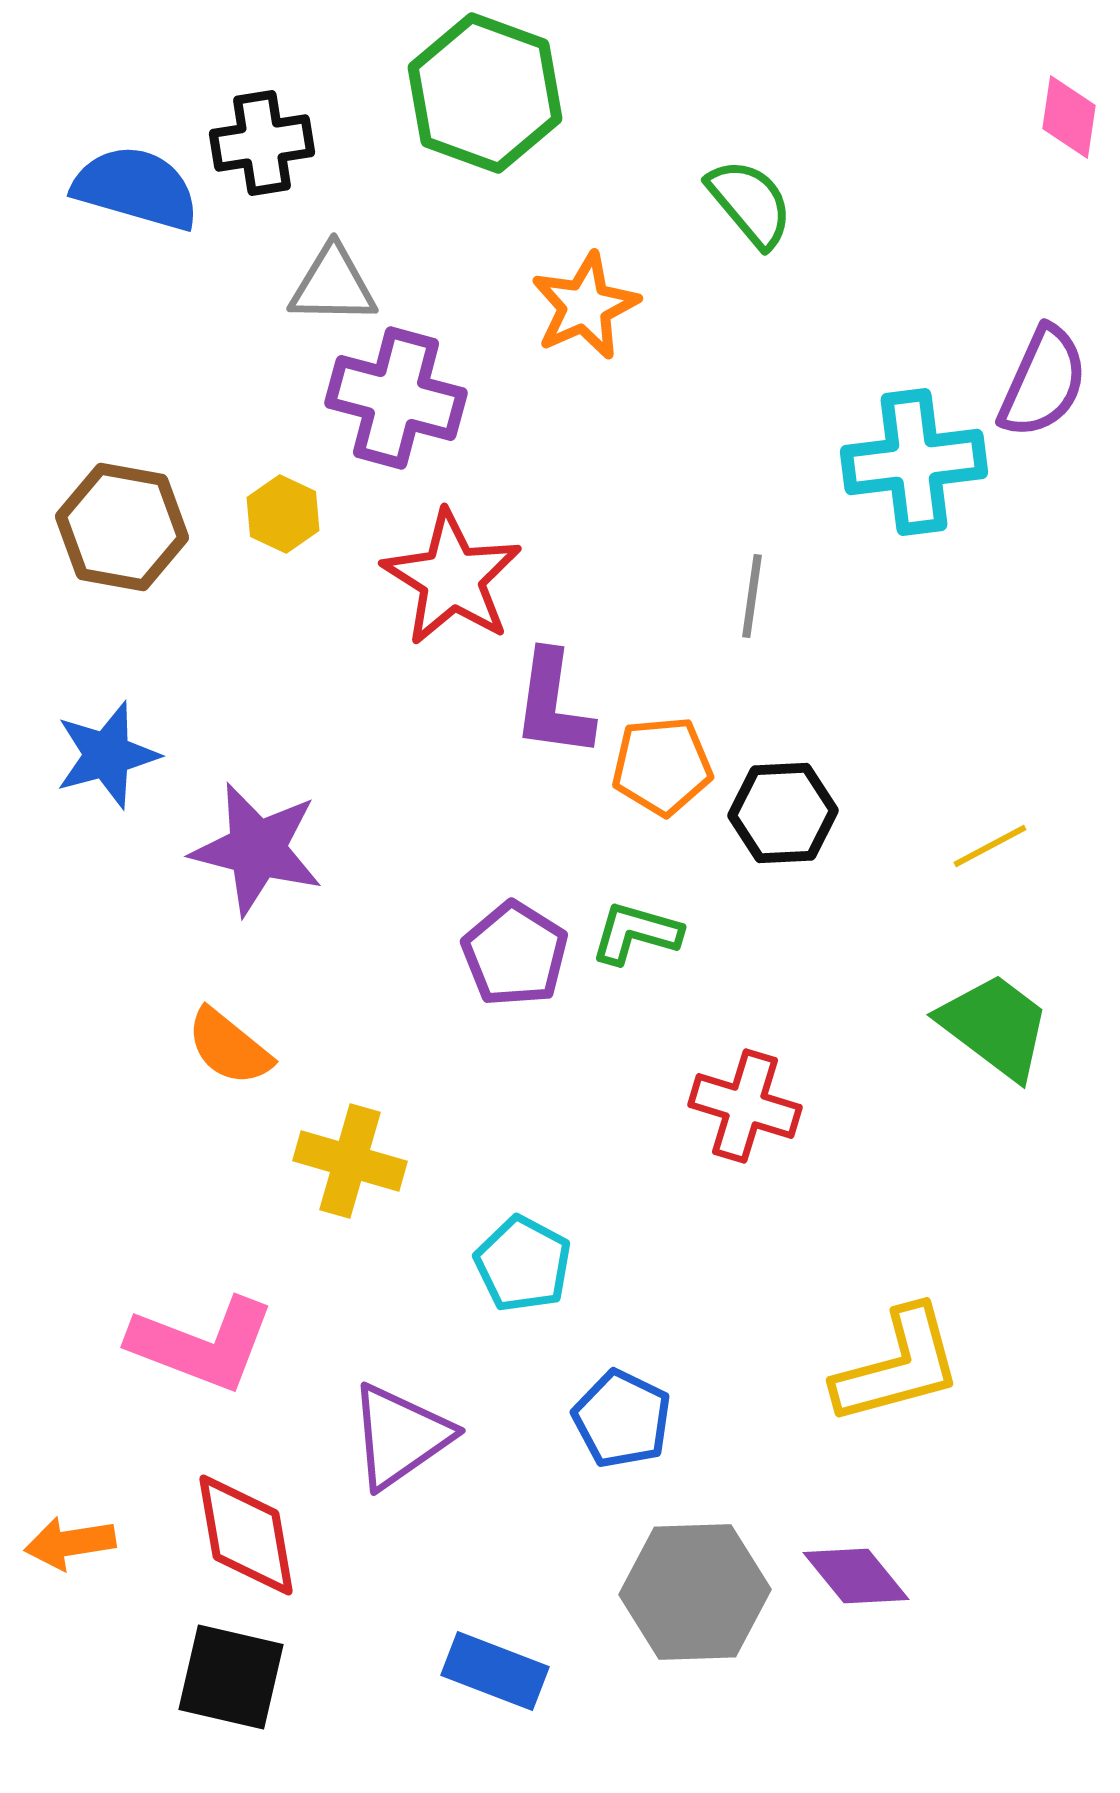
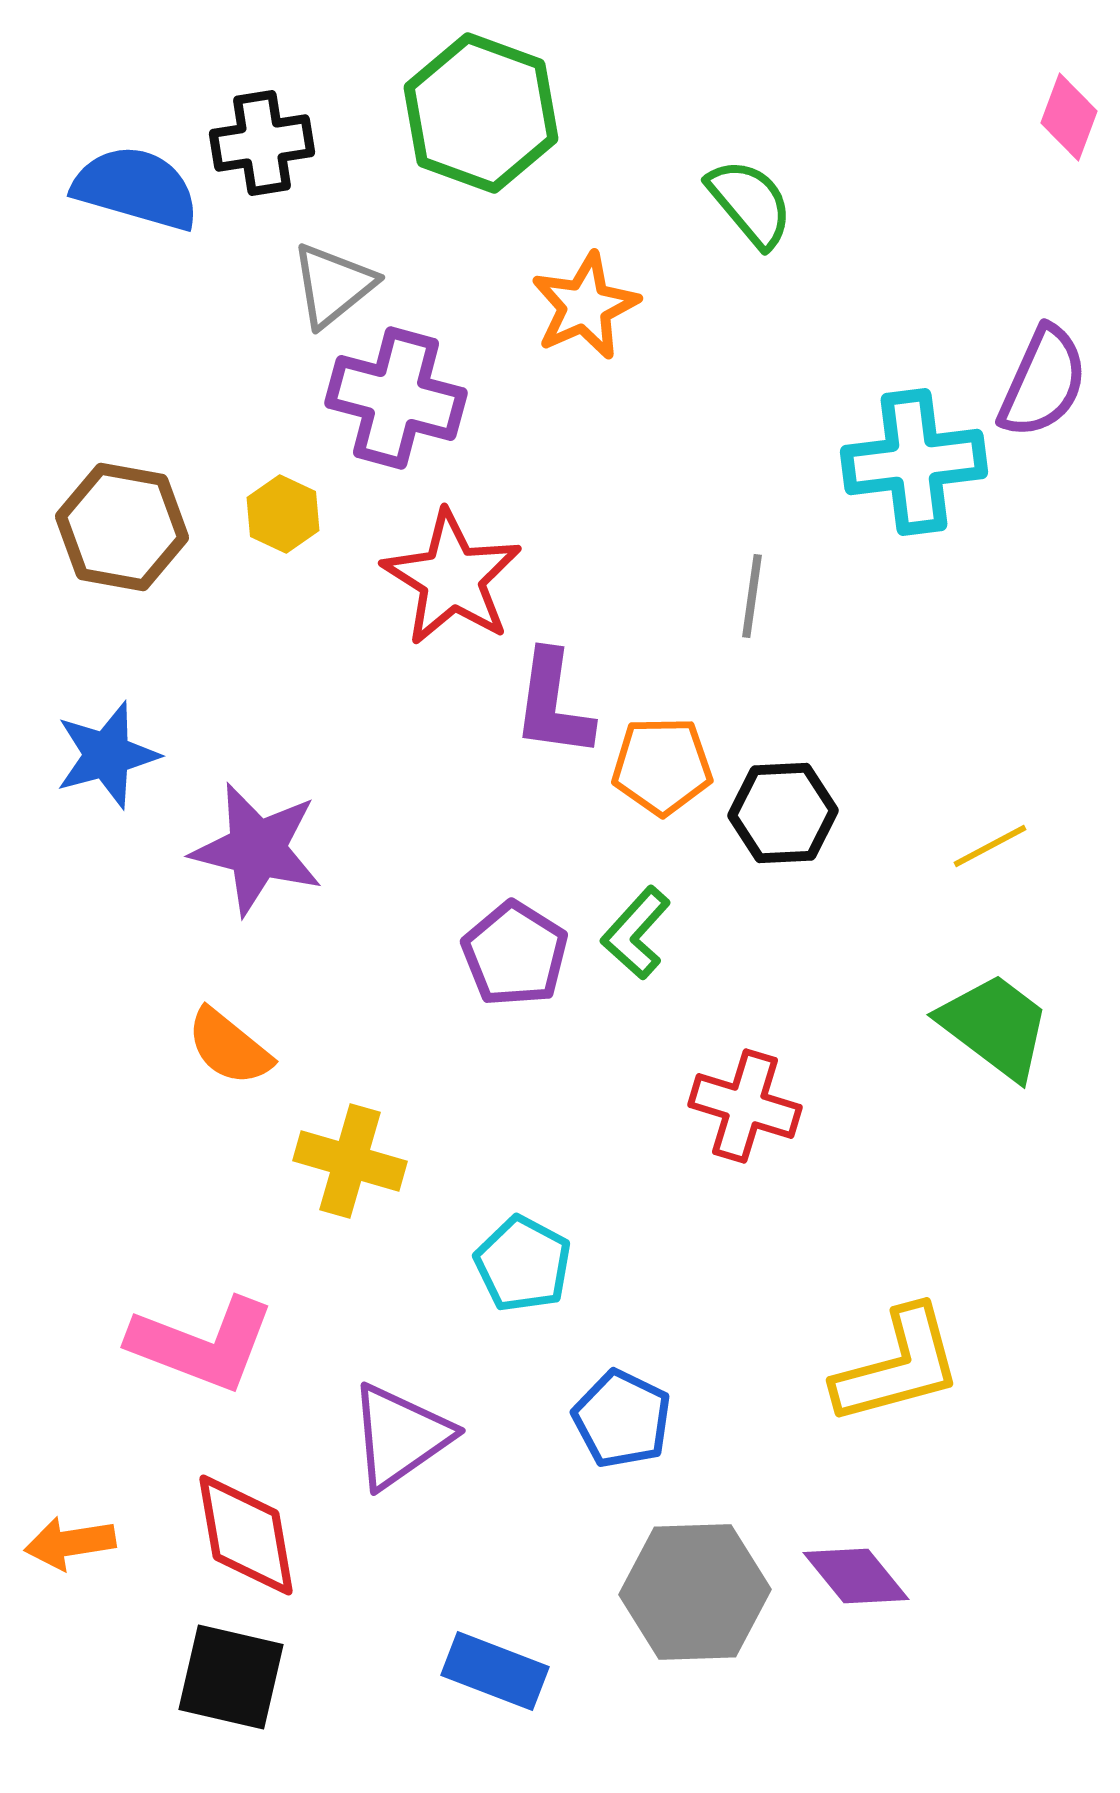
green hexagon: moved 4 px left, 20 px down
pink diamond: rotated 12 degrees clockwise
gray triangle: rotated 40 degrees counterclockwise
orange pentagon: rotated 4 degrees clockwise
green L-shape: rotated 64 degrees counterclockwise
